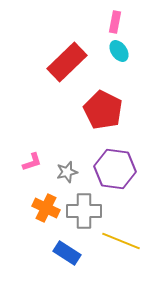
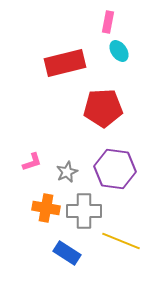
pink rectangle: moved 7 px left
red rectangle: moved 2 px left, 1 px down; rotated 30 degrees clockwise
red pentagon: moved 2 px up; rotated 30 degrees counterclockwise
gray star: rotated 10 degrees counterclockwise
orange cross: rotated 16 degrees counterclockwise
